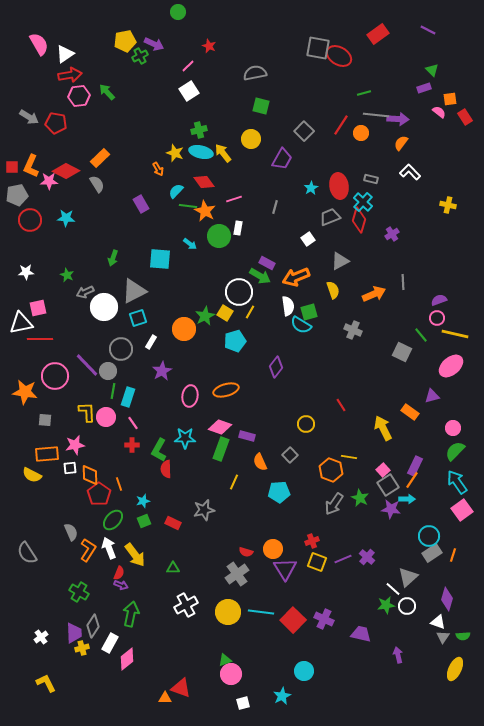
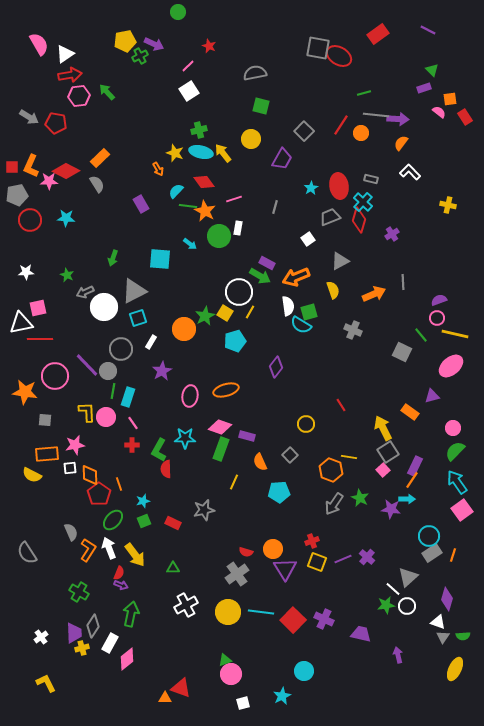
gray square at (388, 485): moved 33 px up
